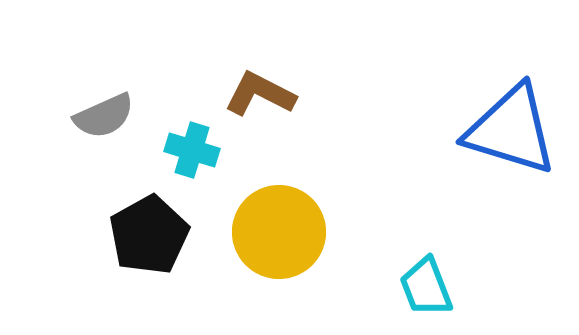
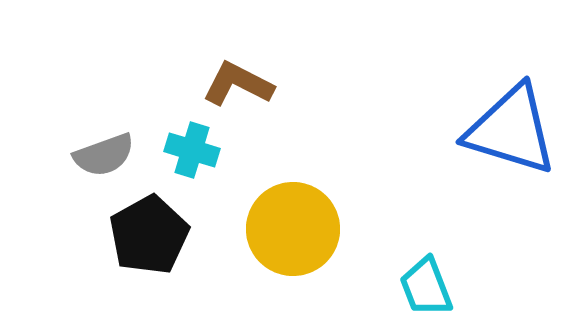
brown L-shape: moved 22 px left, 10 px up
gray semicircle: moved 39 px down; rotated 4 degrees clockwise
yellow circle: moved 14 px right, 3 px up
